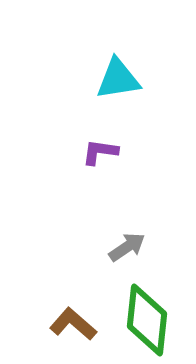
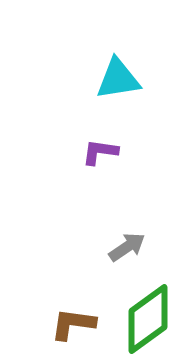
green diamond: moved 1 px right, 1 px up; rotated 48 degrees clockwise
brown L-shape: rotated 33 degrees counterclockwise
